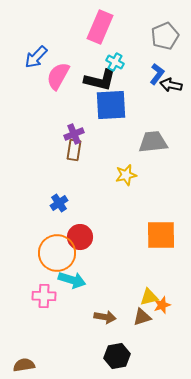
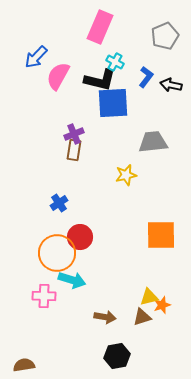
blue L-shape: moved 11 px left, 3 px down
blue square: moved 2 px right, 2 px up
